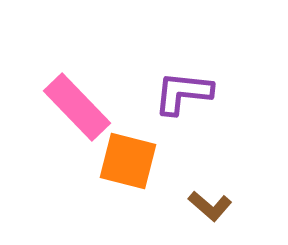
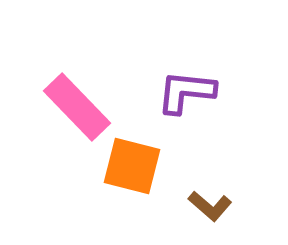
purple L-shape: moved 3 px right, 1 px up
orange square: moved 4 px right, 5 px down
